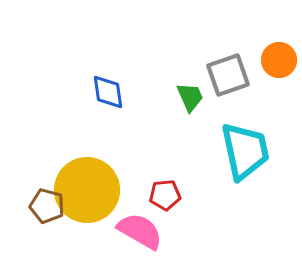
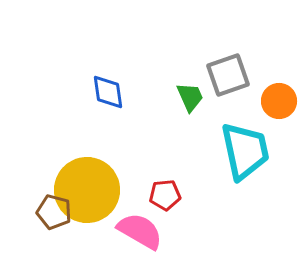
orange circle: moved 41 px down
brown pentagon: moved 7 px right, 6 px down
